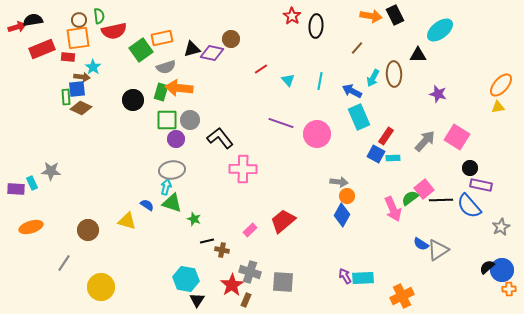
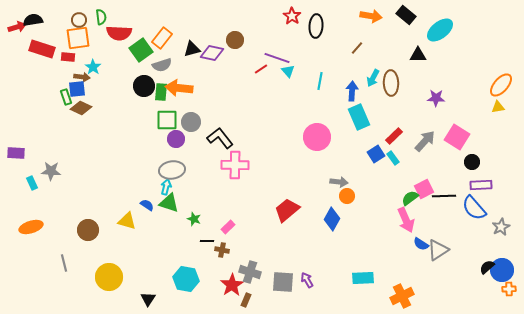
black rectangle at (395, 15): moved 11 px right; rotated 24 degrees counterclockwise
green semicircle at (99, 16): moved 2 px right, 1 px down
red semicircle at (114, 31): moved 5 px right, 2 px down; rotated 15 degrees clockwise
orange rectangle at (162, 38): rotated 40 degrees counterclockwise
brown circle at (231, 39): moved 4 px right, 1 px down
red rectangle at (42, 49): rotated 40 degrees clockwise
gray semicircle at (166, 67): moved 4 px left, 2 px up
brown ellipse at (394, 74): moved 3 px left, 9 px down
cyan triangle at (288, 80): moved 9 px up
blue arrow at (352, 91): rotated 66 degrees clockwise
green rectangle at (161, 92): rotated 12 degrees counterclockwise
purple star at (438, 94): moved 2 px left, 4 px down; rotated 12 degrees counterclockwise
green rectangle at (66, 97): rotated 14 degrees counterclockwise
black circle at (133, 100): moved 11 px right, 14 px up
gray circle at (190, 120): moved 1 px right, 2 px down
purple line at (281, 123): moved 4 px left, 65 px up
pink circle at (317, 134): moved 3 px down
red rectangle at (386, 136): moved 8 px right; rotated 12 degrees clockwise
blue square at (376, 154): rotated 30 degrees clockwise
cyan rectangle at (393, 158): rotated 56 degrees clockwise
black circle at (470, 168): moved 2 px right, 6 px up
pink cross at (243, 169): moved 8 px left, 4 px up
purple rectangle at (481, 185): rotated 15 degrees counterclockwise
purple rectangle at (16, 189): moved 36 px up
pink square at (424, 189): rotated 12 degrees clockwise
black line at (441, 200): moved 3 px right, 4 px up
green triangle at (172, 203): moved 3 px left
blue semicircle at (469, 206): moved 5 px right, 2 px down
pink arrow at (393, 209): moved 13 px right, 11 px down
blue diamond at (342, 215): moved 10 px left, 4 px down
red trapezoid at (283, 221): moved 4 px right, 11 px up
pink rectangle at (250, 230): moved 22 px left, 3 px up
black line at (207, 241): rotated 16 degrees clockwise
gray line at (64, 263): rotated 48 degrees counterclockwise
purple arrow at (345, 276): moved 38 px left, 4 px down
yellow circle at (101, 287): moved 8 px right, 10 px up
black triangle at (197, 300): moved 49 px left, 1 px up
